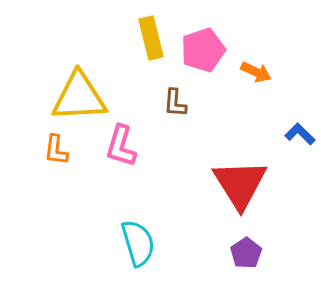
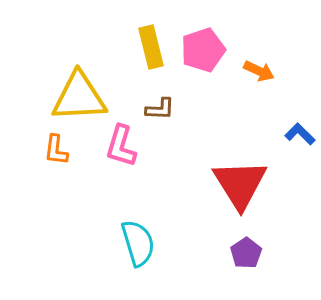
yellow rectangle: moved 9 px down
orange arrow: moved 3 px right, 1 px up
brown L-shape: moved 15 px left, 6 px down; rotated 92 degrees counterclockwise
